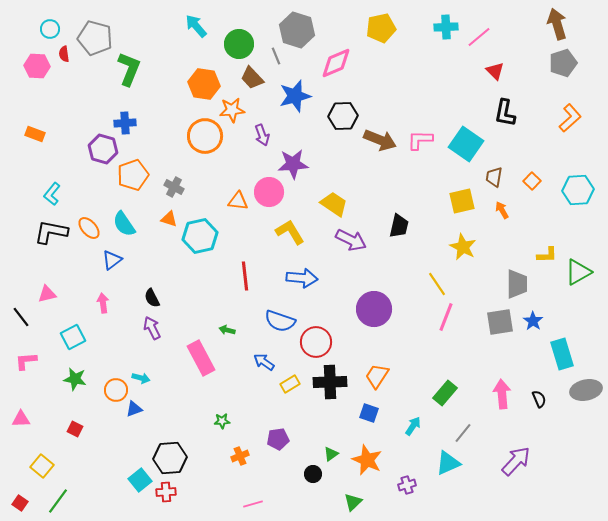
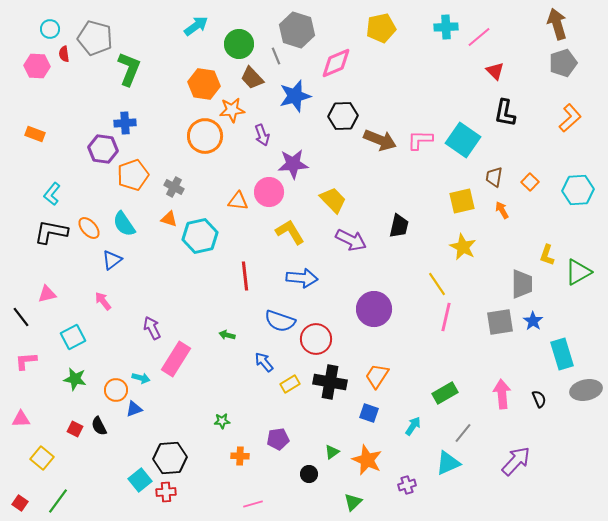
cyan arrow at (196, 26): rotated 95 degrees clockwise
cyan square at (466, 144): moved 3 px left, 4 px up
purple hexagon at (103, 149): rotated 8 degrees counterclockwise
orange square at (532, 181): moved 2 px left, 1 px down
yellow trapezoid at (334, 204): moved 1 px left, 4 px up; rotated 12 degrees clockwise
yellow L-shape at (547, 255): rotated 110 degrees clockwise
gray trapezoid at (517, 284): moved 5 px right
black semicircle at (152, 298): moved 53 px left, 128 px down
pink arrow at (103, 303): moved 2 px up; rotated 30 degrees counterclockwise
pink line at (446, 317): rotated 8 degrees counterclockwise
green arrow at (227, 330): moved 5 px down
red circle at (316, 342): moved 3 px up
pink rectangle at (201, 358): moved 25 px left, 1 px down; rotated 60 degrees clockwise
blue arrow at (264, 362): rotated 15 degrees clockwise
black cross at (330, 382): rotated 12 degrees clockwise
green rectangle at (445, 393): rotated 20 degrees clockwise
green triangle at (331, 454): moved 1 px right, 2 px up
orange cross at (240, 456): rotated 24 degrees clockwise
yellow square at (42, 466): moved 8 px up
black circle at (313, 474): moved 4 px left
